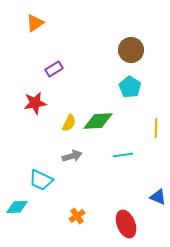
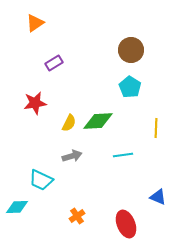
purple rectangle: moved 6 px up
